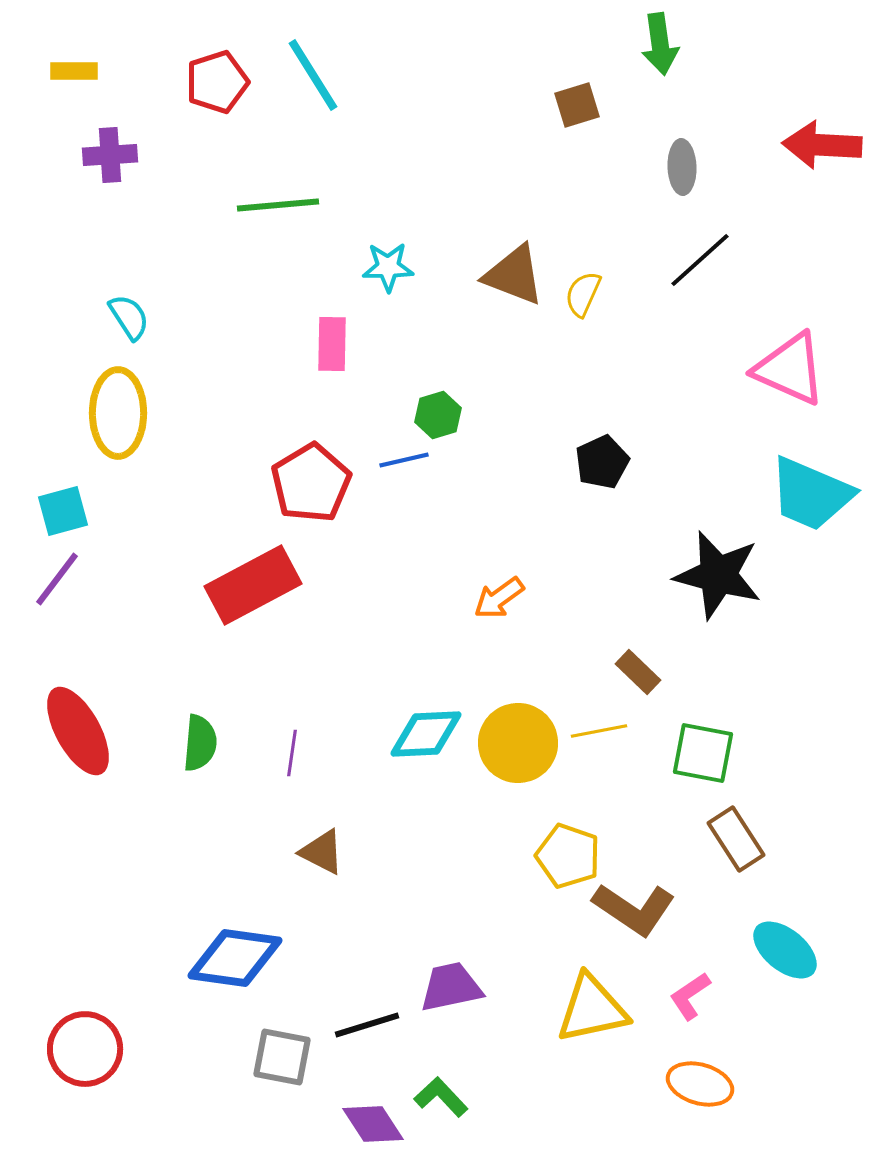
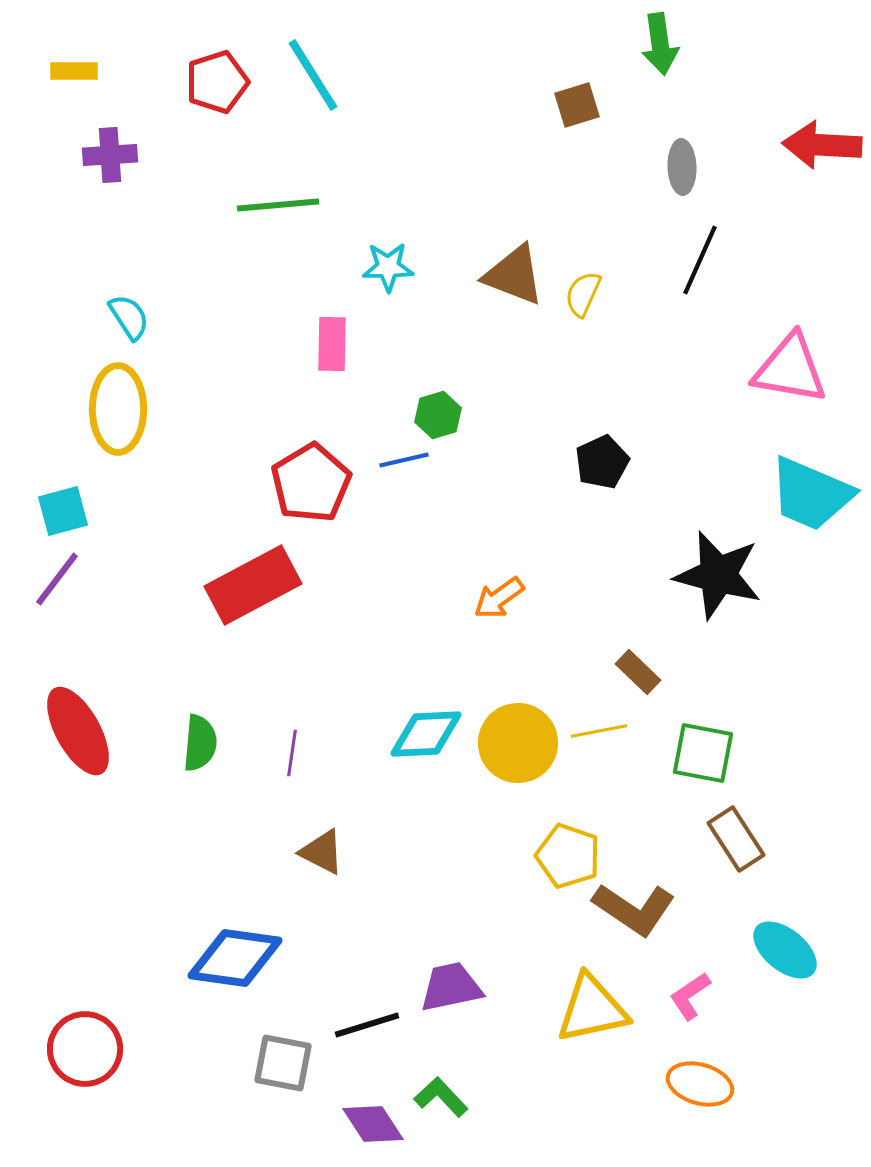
black line at (700, 260): rotated 24 degrees counterclockwise
pink triangle at (790, 369): rotated 14 degrees counterclockwise
yellow ellipse at (118, 413): moved 4 px up
gray square at (282, 1057): moved 1 px right, 6 px down
